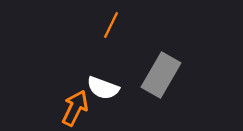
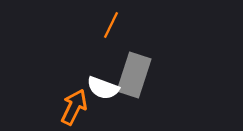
gray rectangle: moved 27 px left; rotated 12 degrees counterclockwise
orange arrow: moved 1 px left, 1 px up
